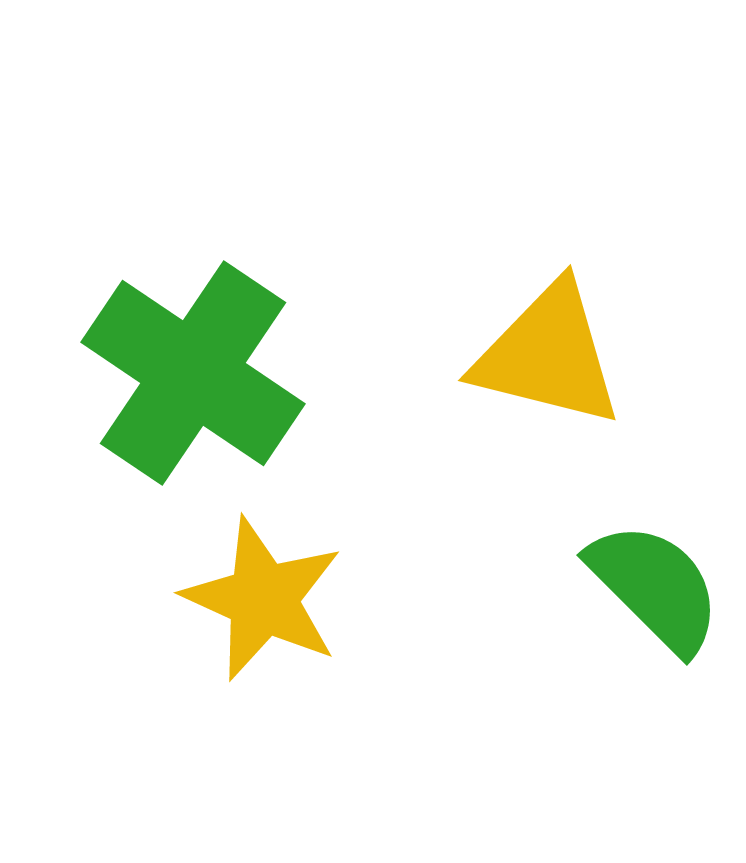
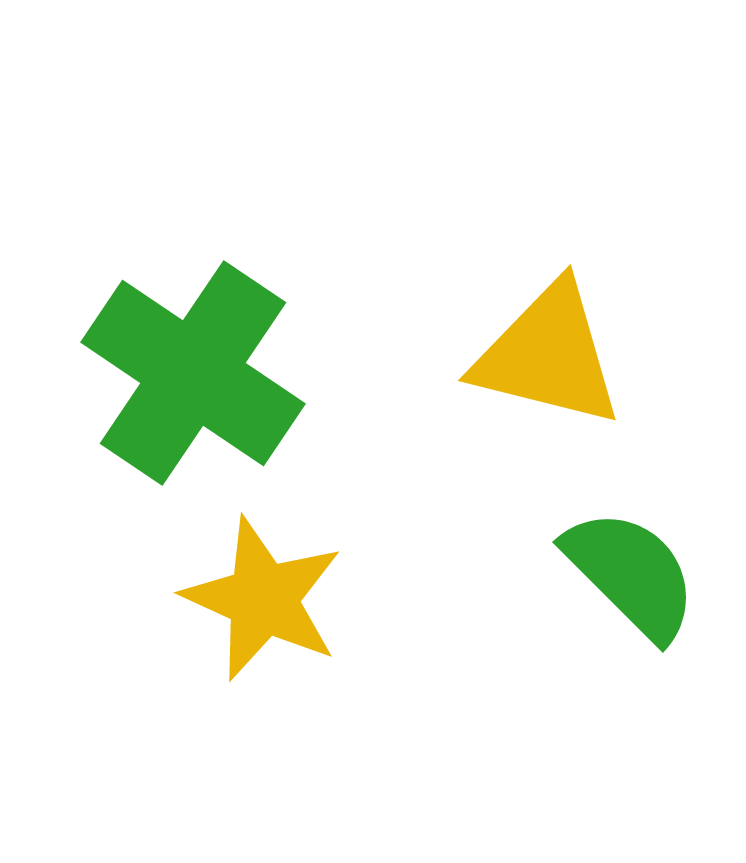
green semicircle: moved 24 px left, 13 px up
